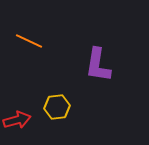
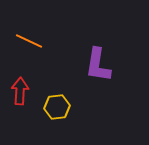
red arrow: moved 3 px right, 29 px up; rotated 72 degrees counterclockwise
